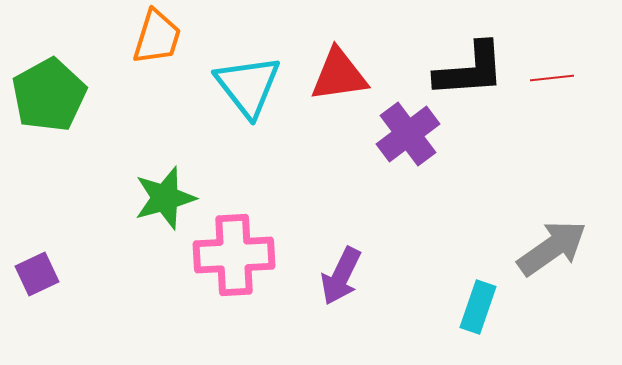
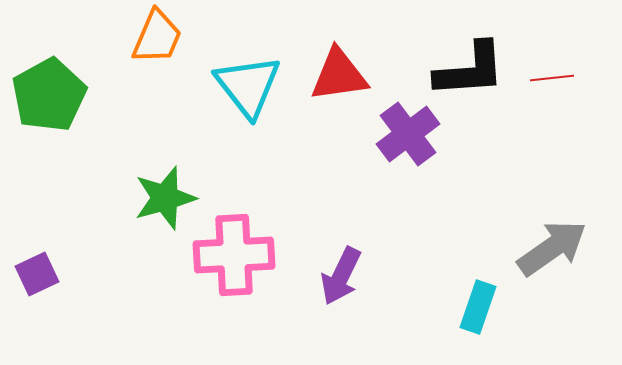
orange trapezoid: rotated 6 degrees clockwise
